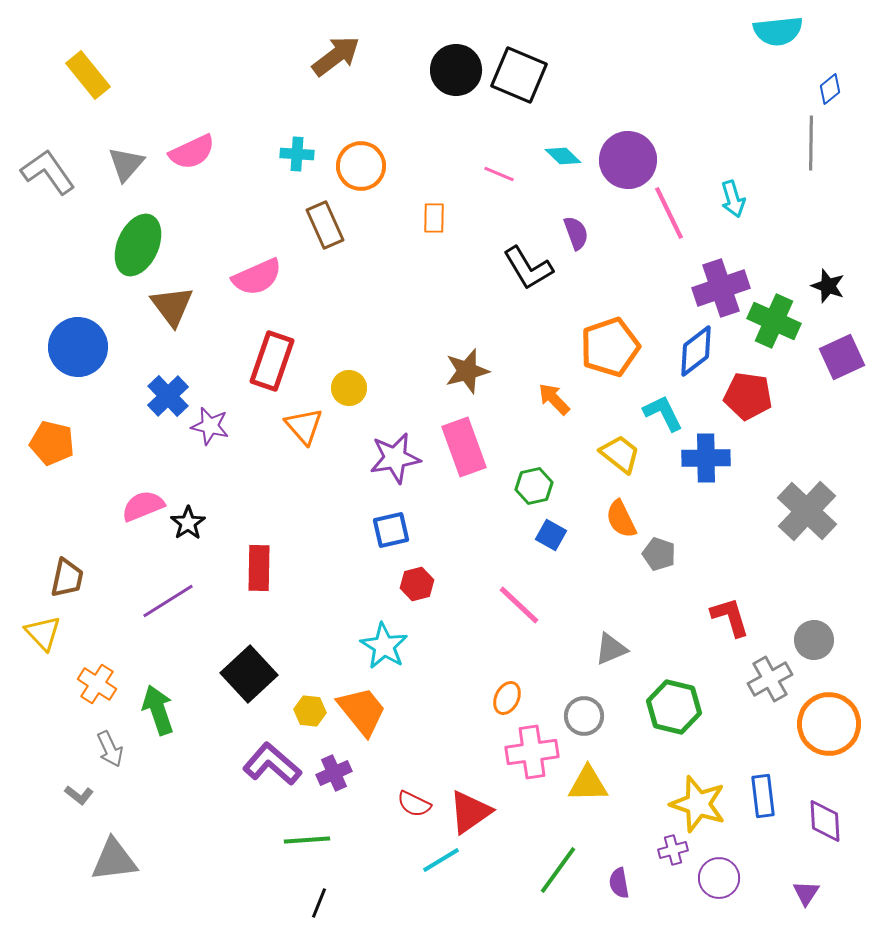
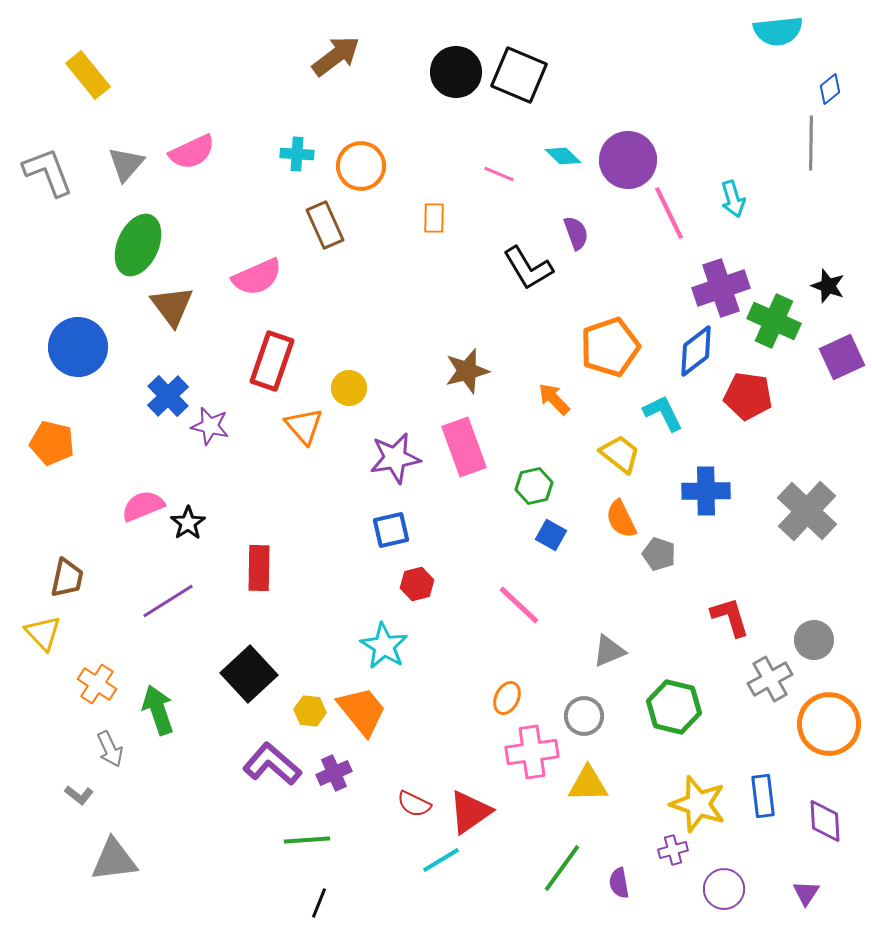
black circle at (456, 70): moved 2 px down
gray L-shape at (48, 172): rotated 14 degrees clockwise
blue cross at (706, 458): moved 33 px down
gray triangle at (611, 649): moved 2 px left, 2 px down
green line at (558, 870): moved 4 px right, 2 px up
purple circle at (719, 878): moved 5 px right, 11 px down
